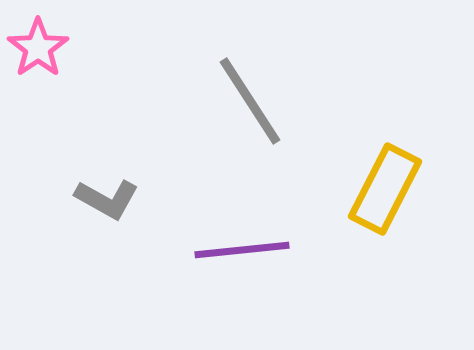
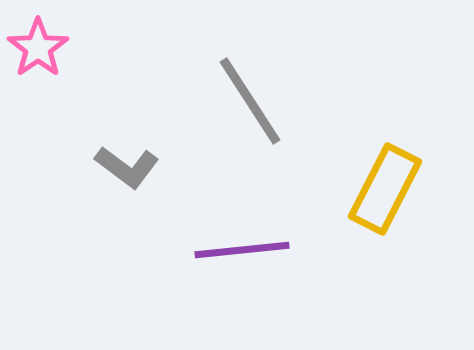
gray L-shape: moved 20 px right, 32 px up; rotated 8 degrees clockwise
